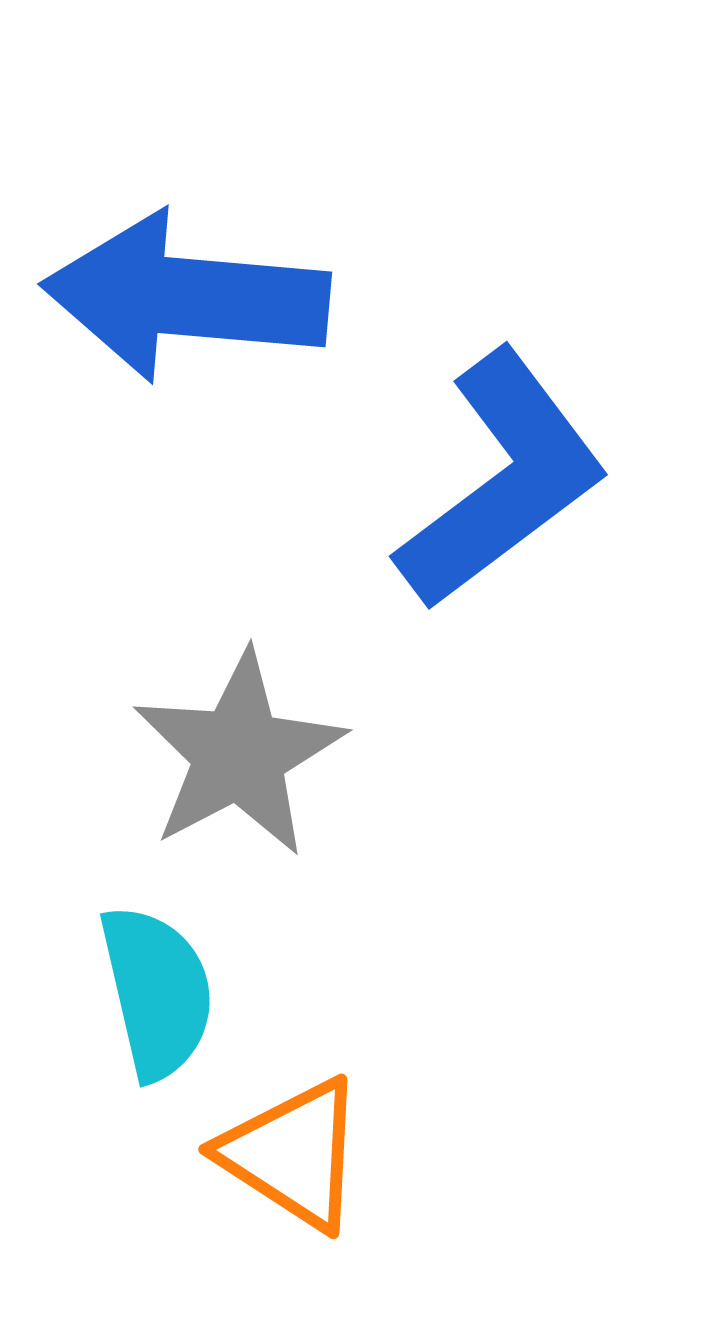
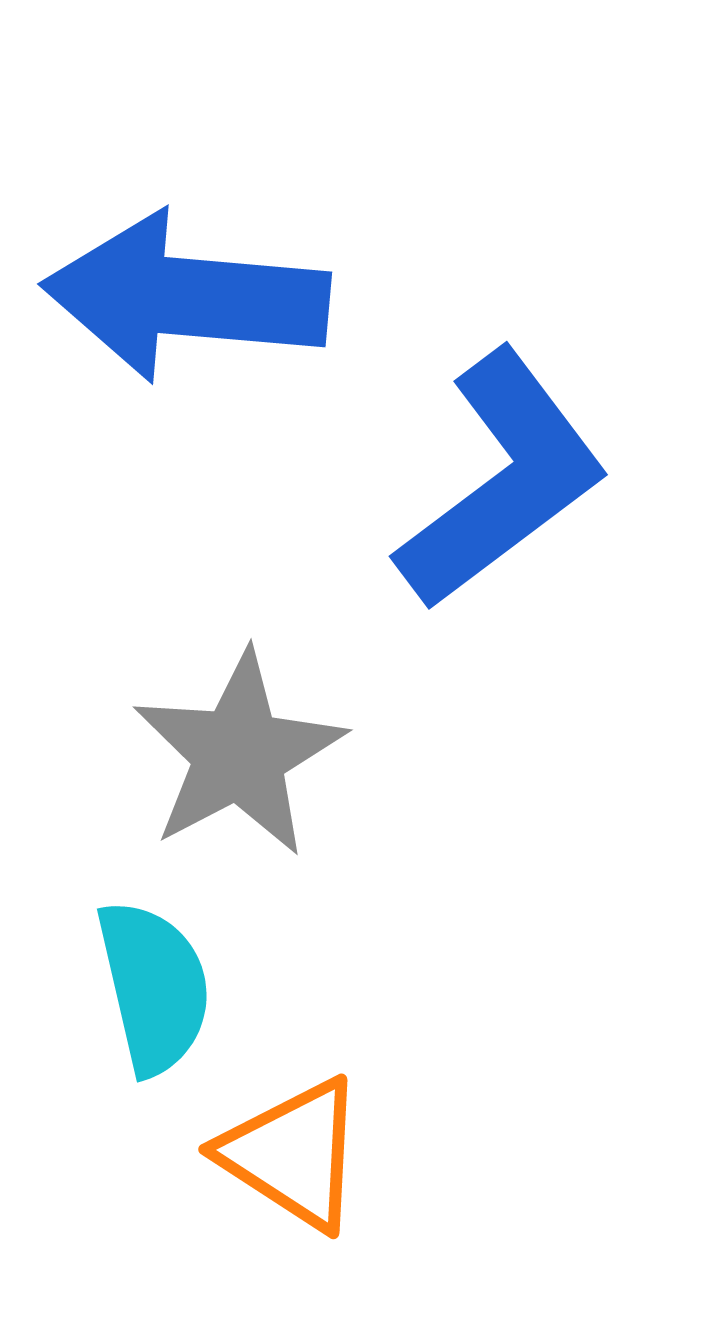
cyan semicircle: moved 3 px left, 5 px up
